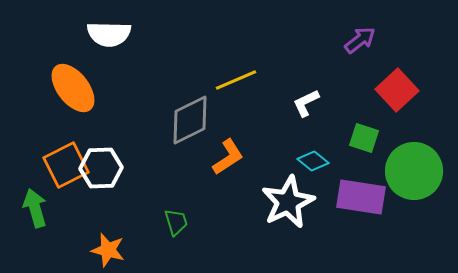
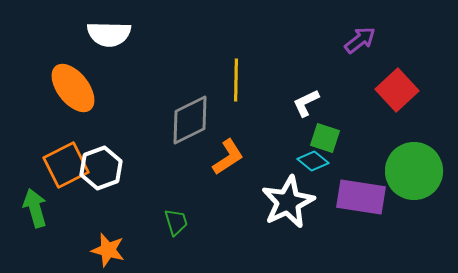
yellow line: rotated 66 degrees counterclockwise
green square: moved 39 px left
white hexagon: rotated 18 degrees counterclockwise
